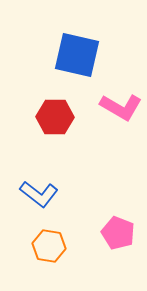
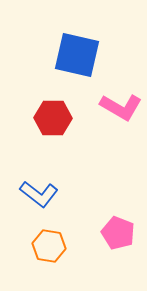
red hexagon: moved 2 px left, 1 px down
